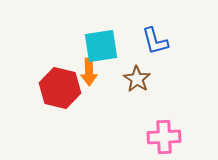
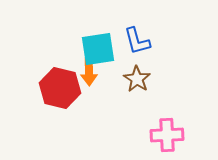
blue L-shape: moved 18 px left
cyan square: moved 3 px left, 3 px down
pink cross: moved 3 px right, 2 px up
